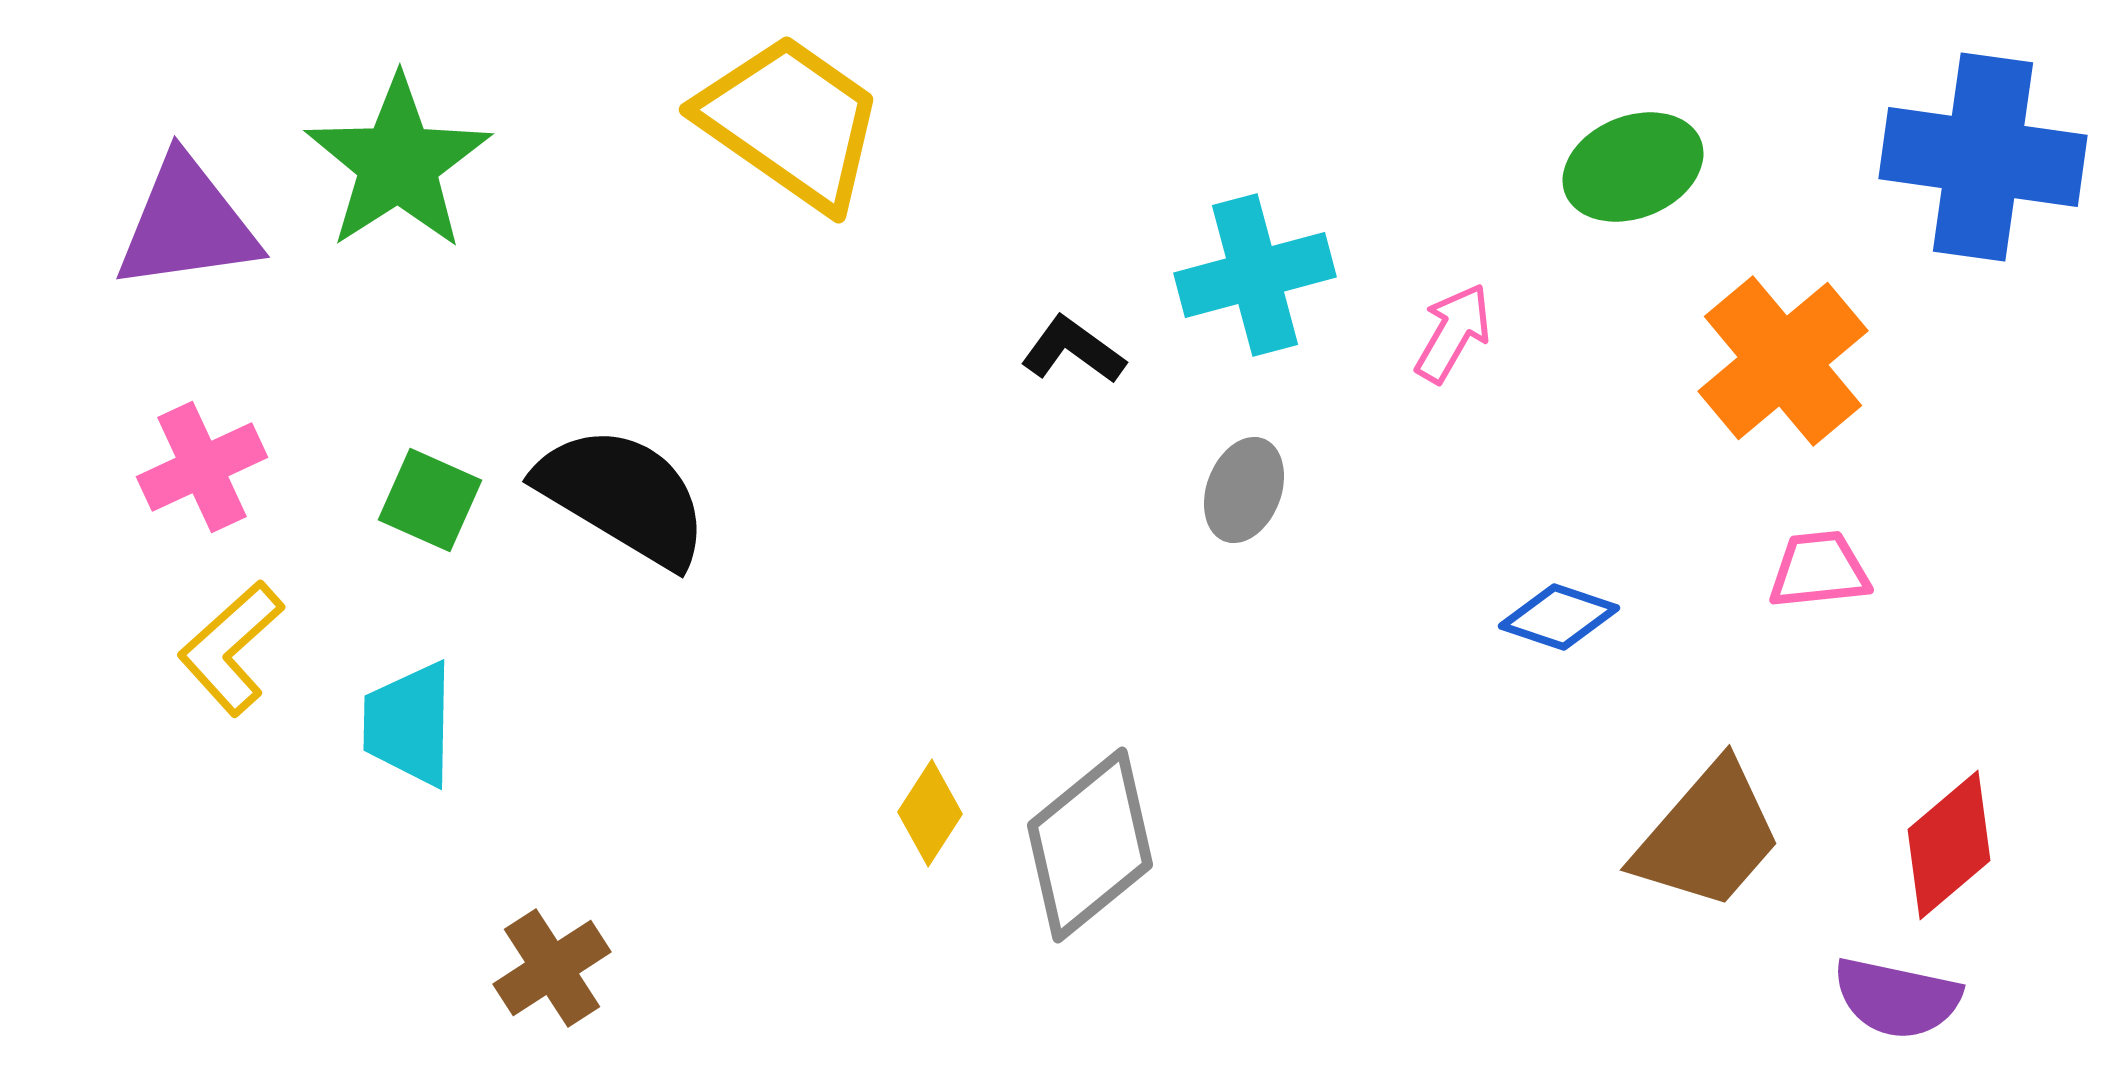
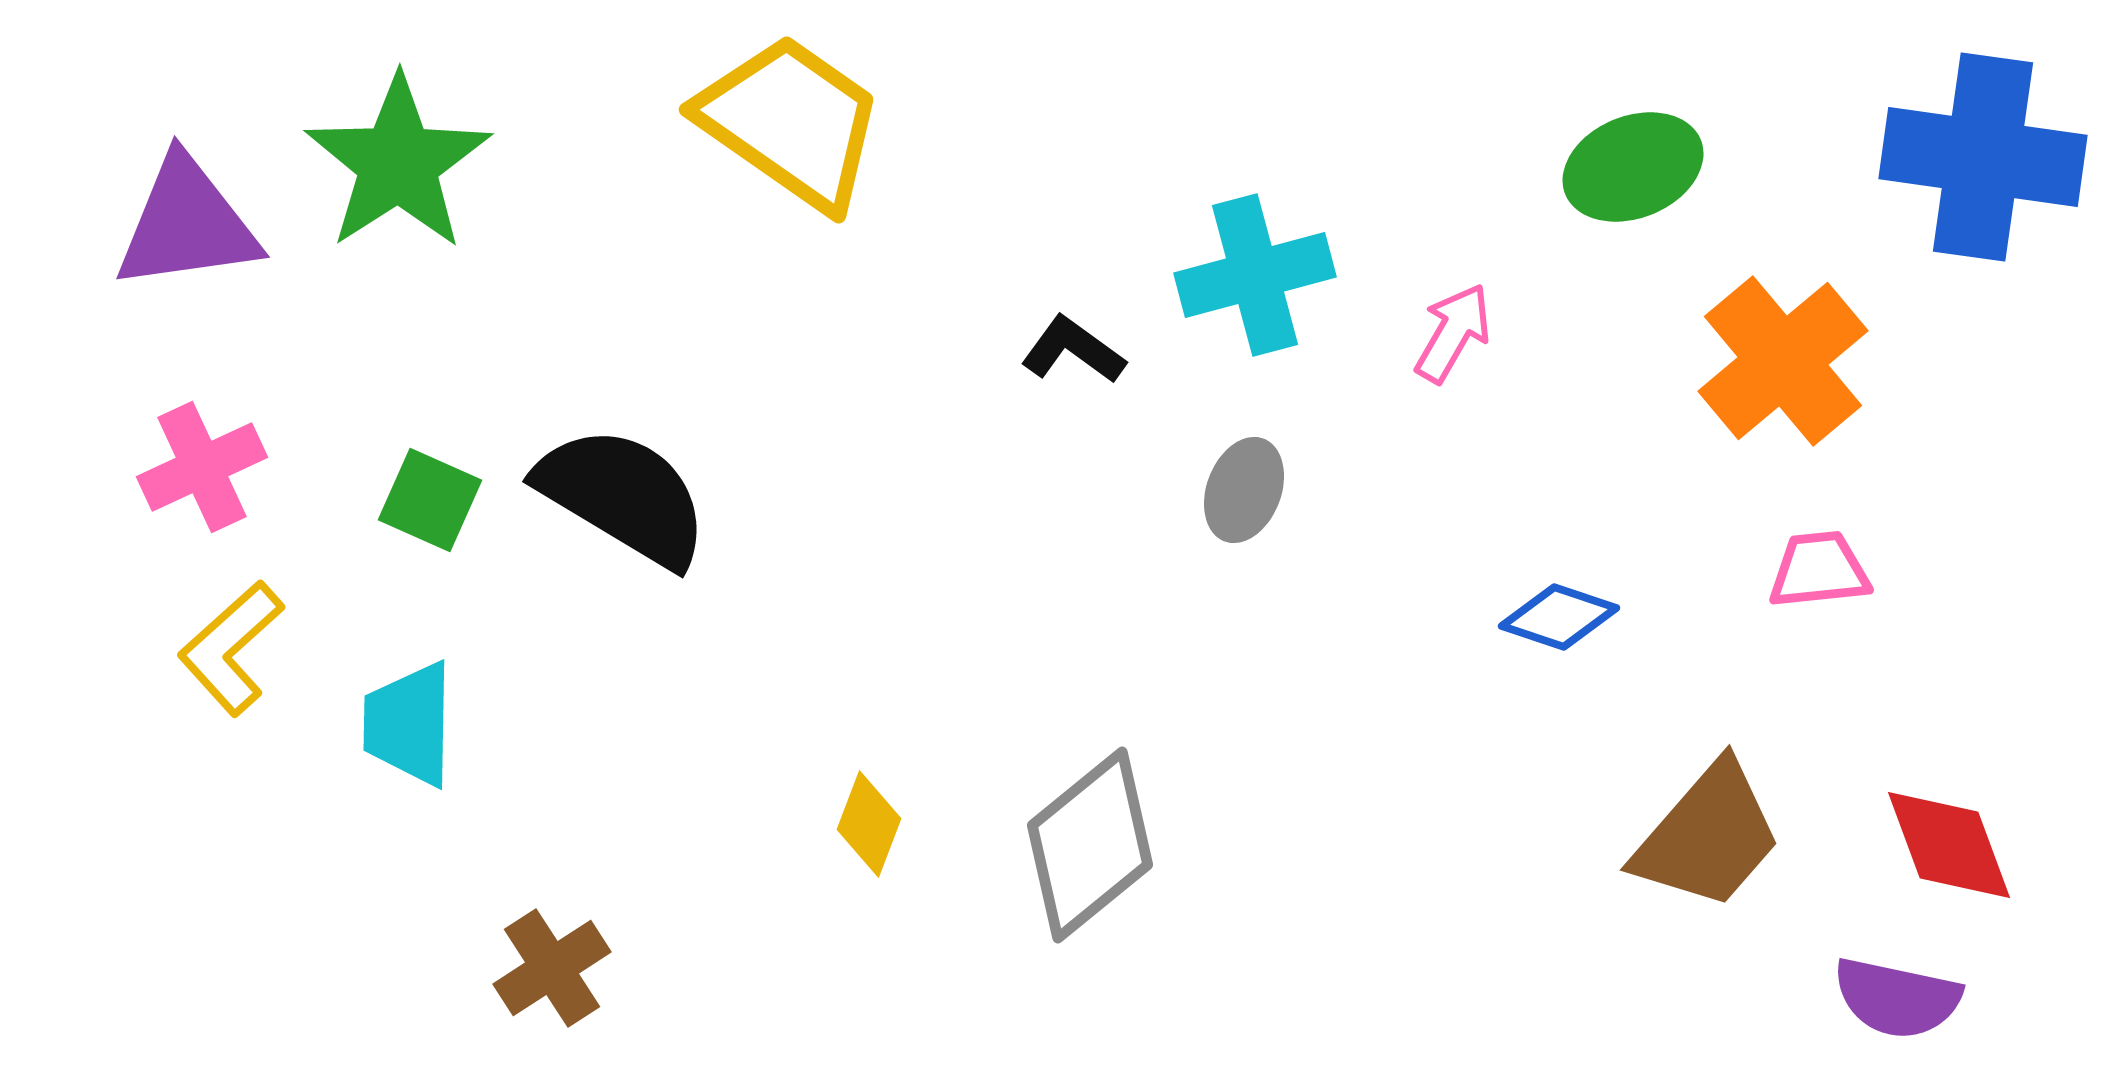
yellow diamond: moved 61 px left, 11 px down; rotated 12 degrees counterclockwise
red diamond: rotated 70 degrees counterclockwise
